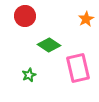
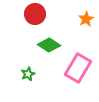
red circle: moved 10 px right, 2 px up
pink rectangle: rotated 44 degrees clockwise
green star: moved 1 px left, 1 px up
